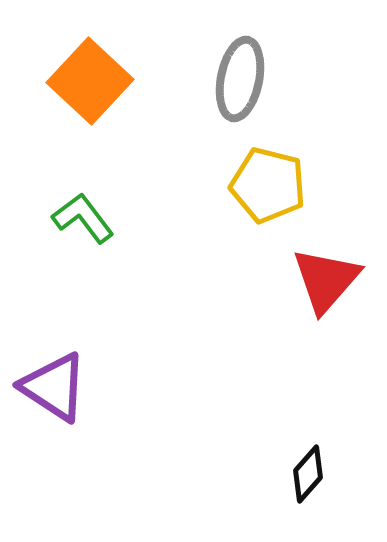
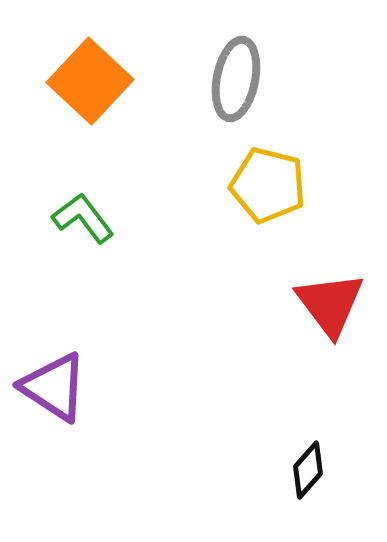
gray ellipse: moved 4 px left
red triangle: moved 4 px right, 24 px down; rotated 18 degrees counterclockwise
black diamond: moved 4 px up
